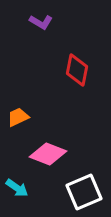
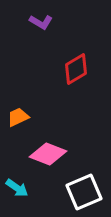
red diamond: moved 1 px left, 1 px up; rotated 48 degrees clockwise
